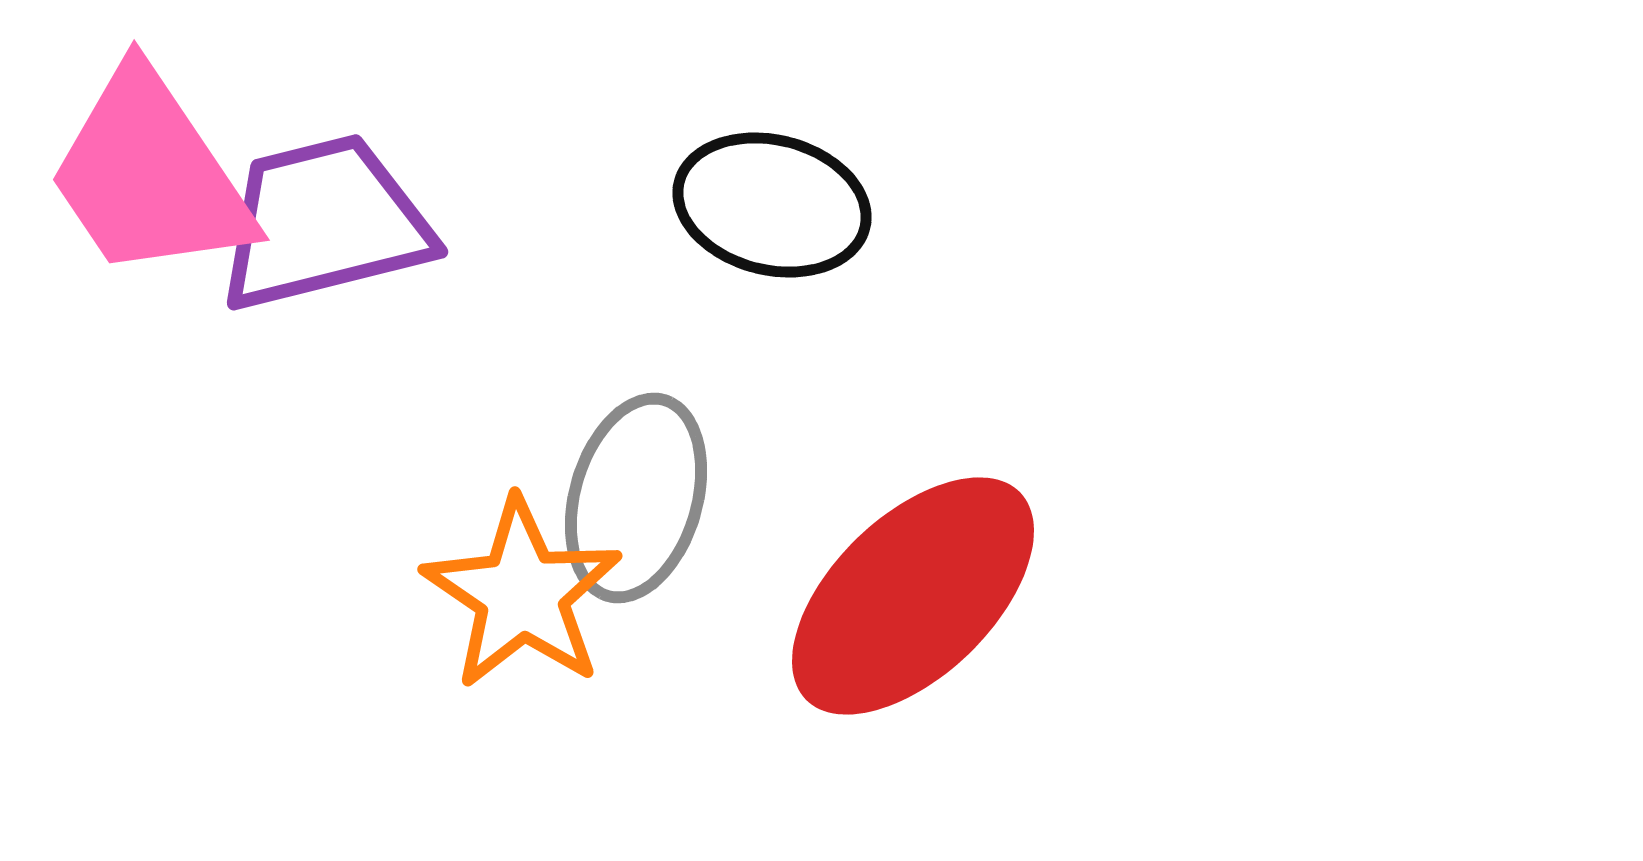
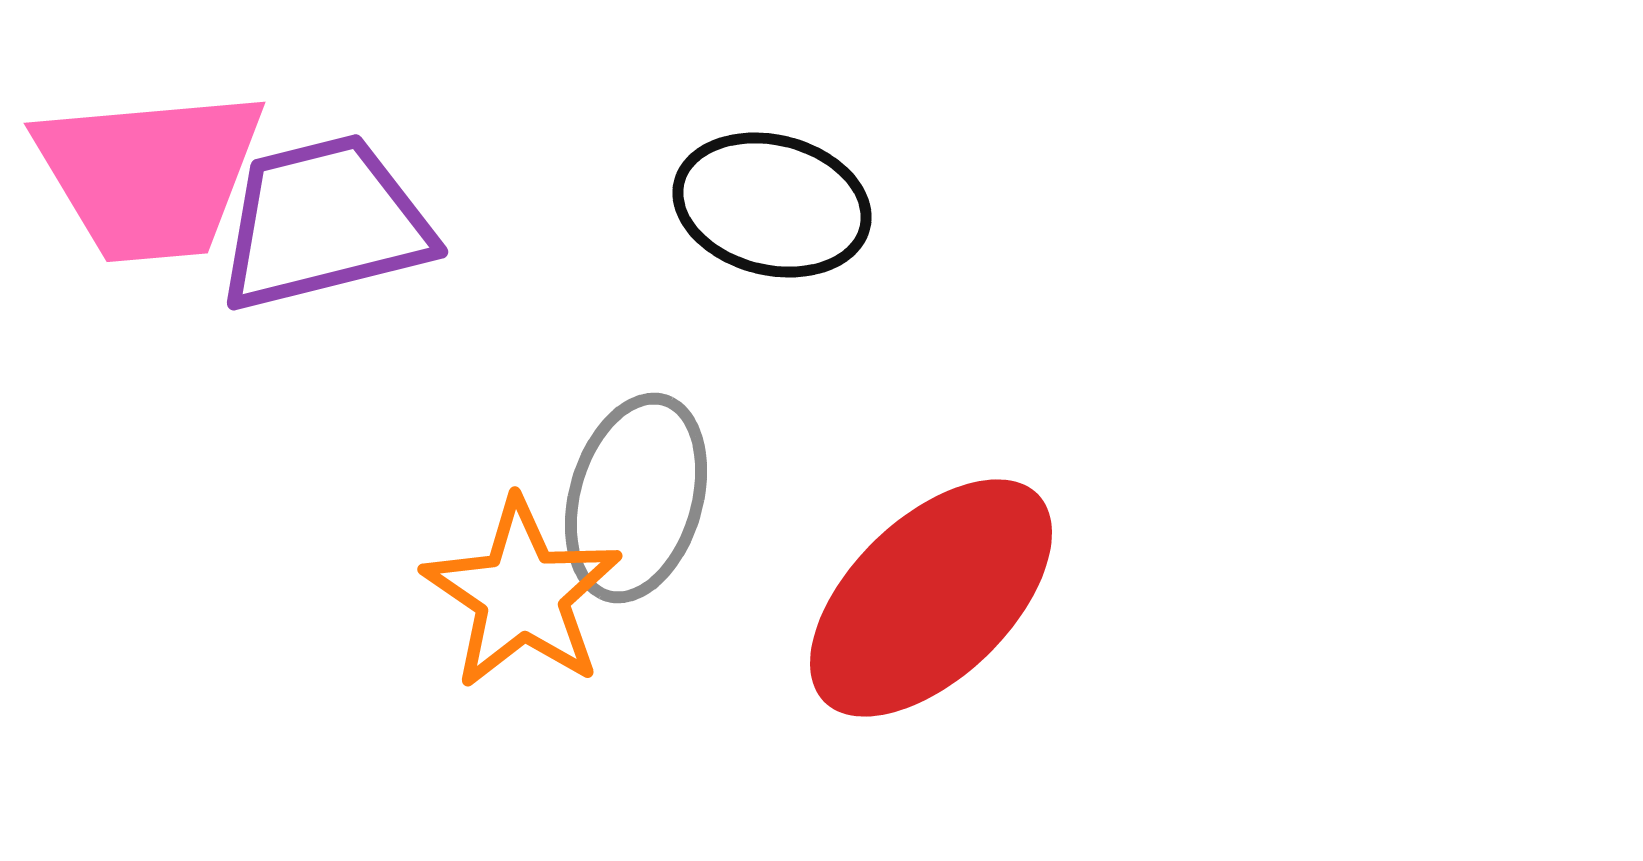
pink trapezoid: rotated 61 degrees counterclockwise
red ellipse: moved 18 px right, 2 px down
